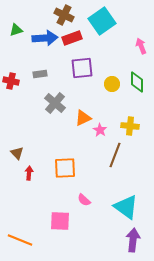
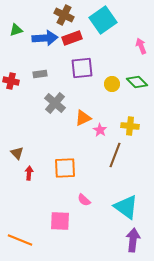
cyan square: moved 1 px right, 1 px up
green diamond: rotated 45 degrees counterclockwise
